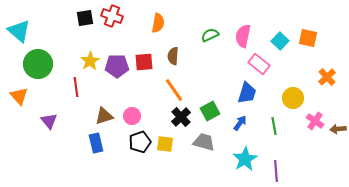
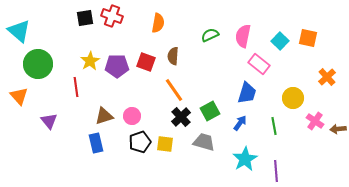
red square: moved 2 px right; rotated 24 degrees clockwise
